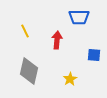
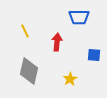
red arrow: moved 2 px down
